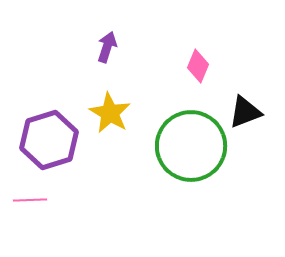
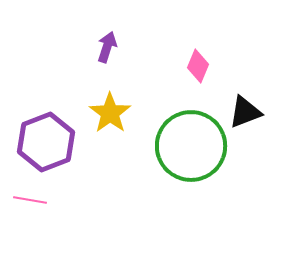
yellow star: rotated 6 degrees clockwise
purple hexagon: moved 3 px left, 2 px down; rotated 4 degrees counterclockwise
pink line: rotated 12 degrees clockwise
